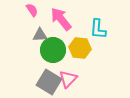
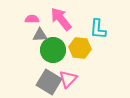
pink semicircle: moved 9 px down; rotated 56 degrees counterclockwise
